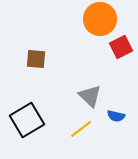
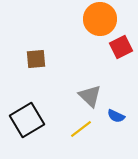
brown square: rotated 10 degrees counterclockwise
blue semicircle: rotated 12 degrees clockwise
